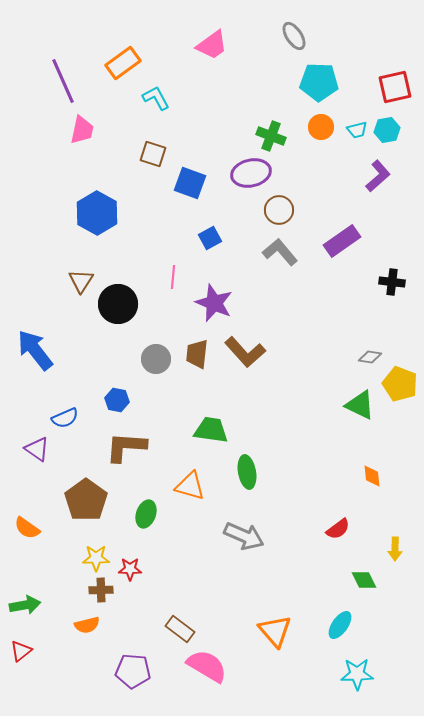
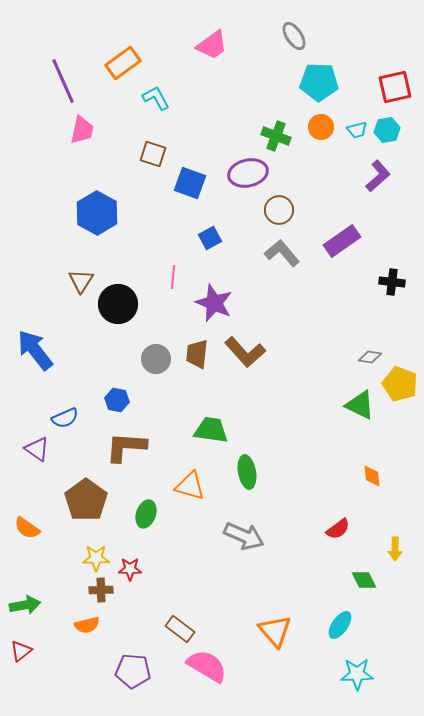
green cross at (271, 136): moved 5 px right
purple ellipse at (251, 173): moved 3 px left
gray L-shape at (280, 252): moved 2 px right, 1 px down
